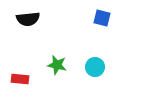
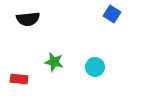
blue square: moved 10 px right, 4 px up; rotated 18 degrees clockwise
green star: moved 3 px left, 3 px up
red rectangle: moved 1 px left
